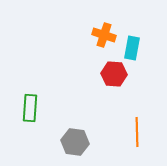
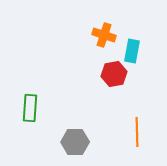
cyan rectangle: moved 3 px down
red hexagon: rotated 15 degrees counterclockwise
gray hexagon: rotated 8 degrees counterclockwise
